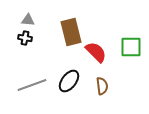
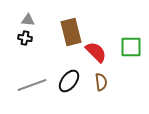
brown semicircle: moved 1 px left, 4 px up
